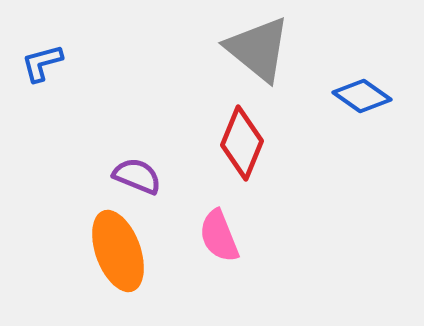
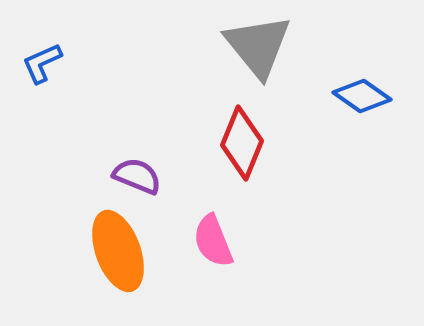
gray triangle: moved 3 px up; rotated 12 degrees clockwise
blue L-shape: rotated 9 degrees counterclockwise
pink semicircle: moved 6 px left, 5 px down
